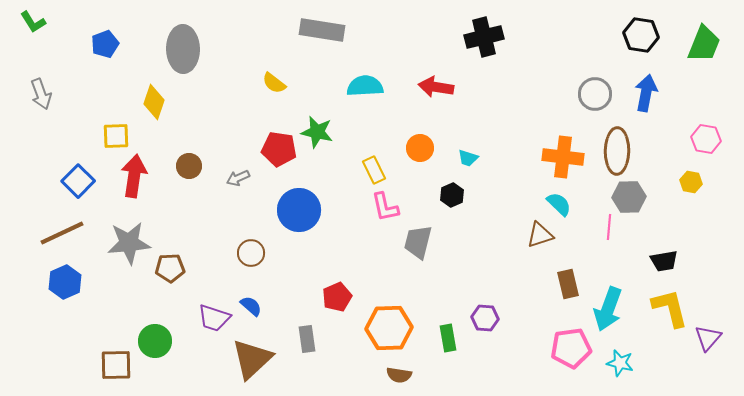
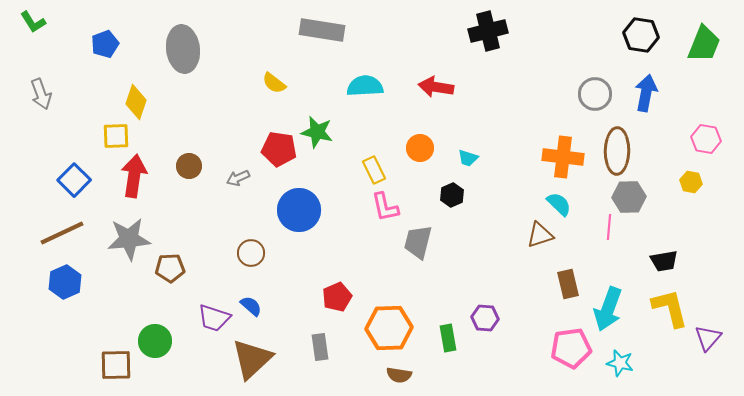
black cross at (484, 37): moved 4 px right, 6 px up
gray ellipse at (183, 49): rotated 6 degrees counterclockwise
yellow diamond at (154, 102): moved 18 px left
blue square at (78, 181): moved 4 px left, 1 px up
gray star at (129, 243): moved 4 px up
gray rectangle at (307, 339): moved 13 px right, 8 px down
